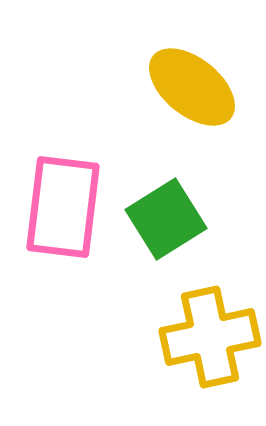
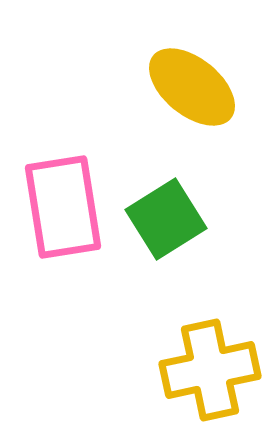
pink rectangle: rotated 16 degrees counterclockwise
yellow cross: moved 33 px down
